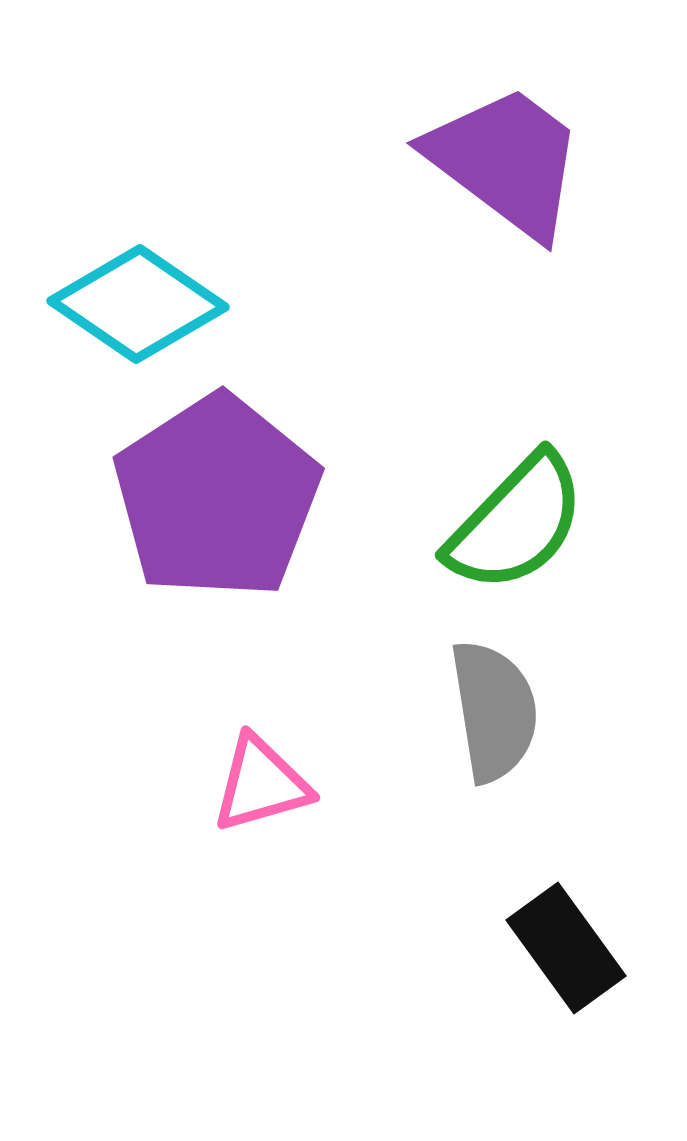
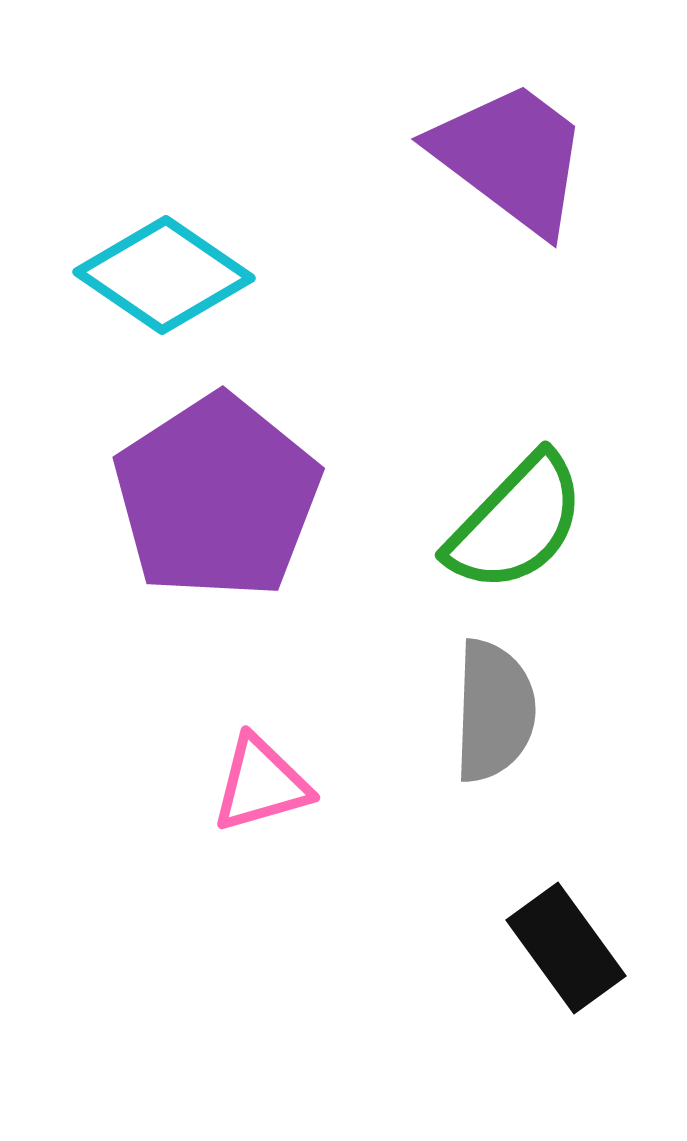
purple trapezoid: moved 5 px right, 4 px up
cyan diamond: moved 26 px right, 29 px up
gray semicircle: rotated 11 degrees clockwise
